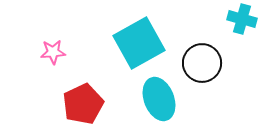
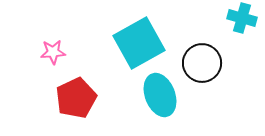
cyan cross: moved 1 px up
cyan ellipse: moved 1 px right, 4 px up
red pentagon: moved 7 px left, 6 px up
